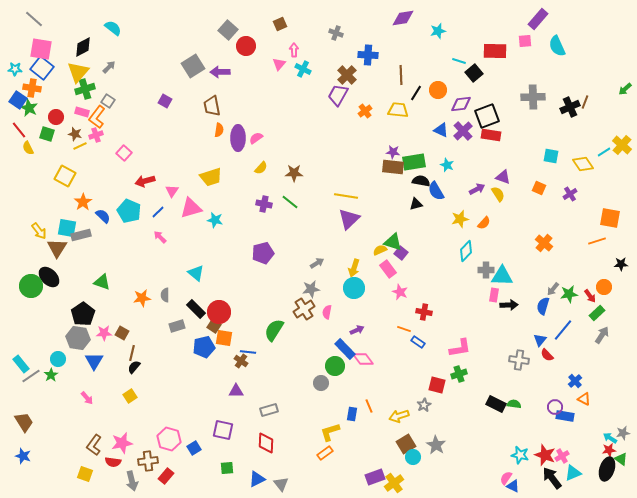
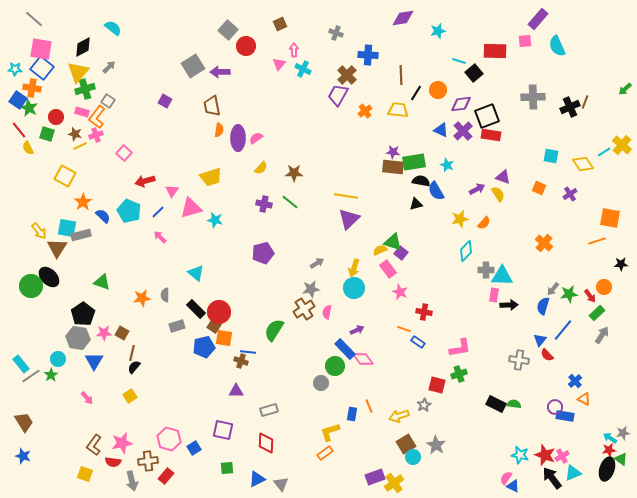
brown cross at (241, 361): rotated 16 degrees counterclockwise
